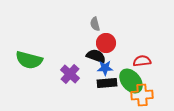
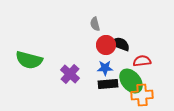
red circle: moved 2 px down
black semicircle: moved 24 px right, 12 px up
black rectangle: moved 1 px right, 1 px down
